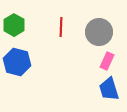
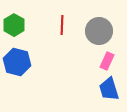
red line: moved 1 px right, 2 px up
gray circle: moved 1 px up
